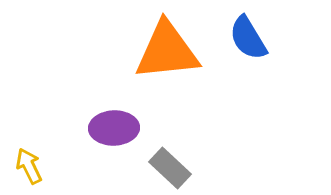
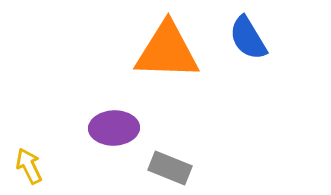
orange triangle: rotated 8 degrees clockwise
gray rectangle: rotated 21 degrees counterclockwise
